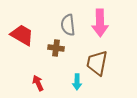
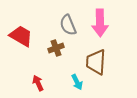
gray semicircle: rotated 15 degrees counterclockwise
red trapezoid: moved 1 px left, 1 px down
brown cross: rotated 28 degrees counterclockwise
brown trapezoid: moved 1 px left, 1 px up; rotated 8 degrees counterclockwise
cyan arrow: rotated 28 degrees counterclockwise
